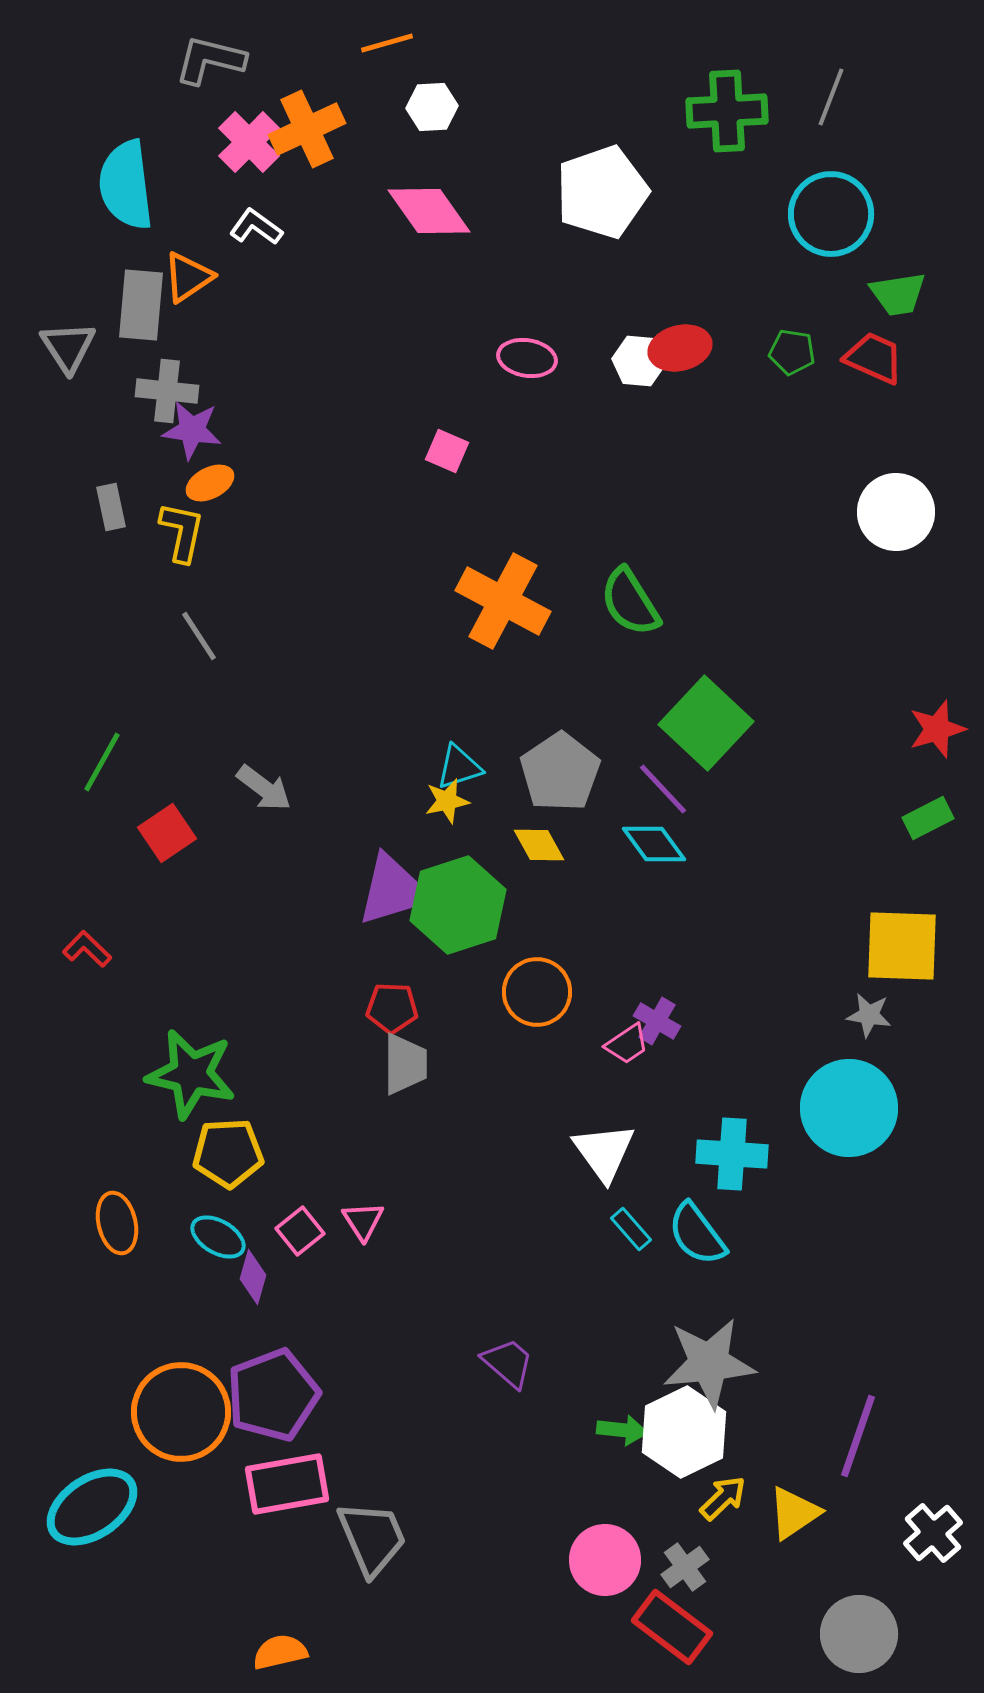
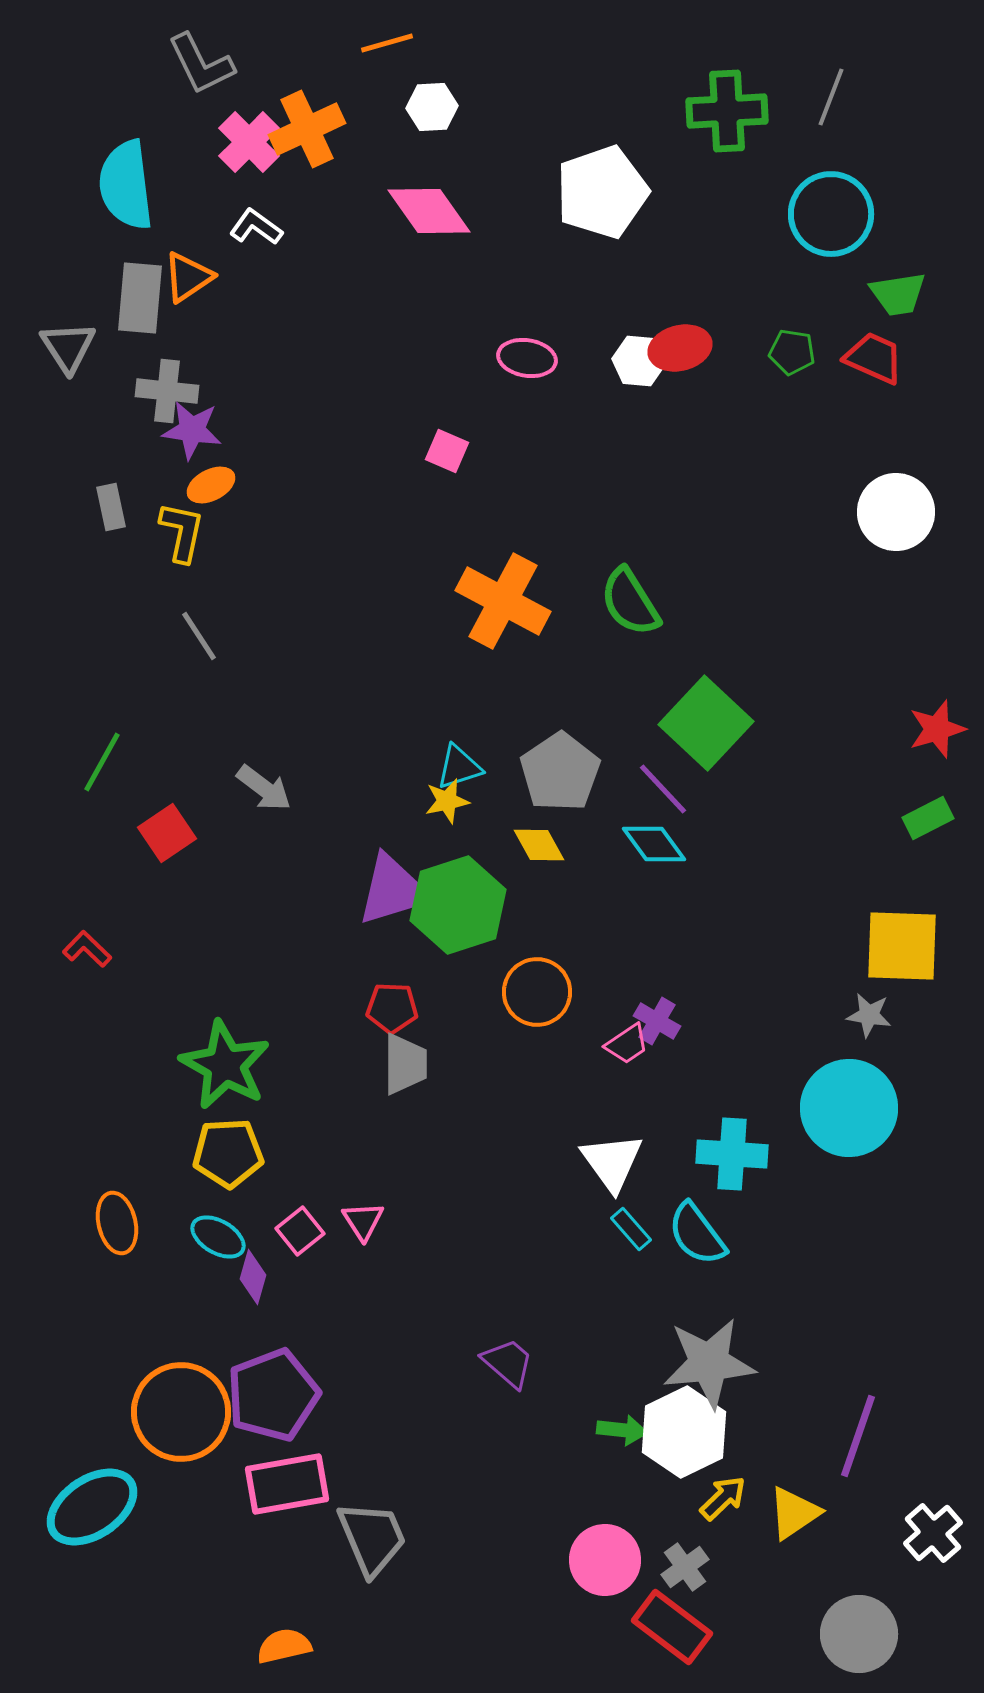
gray L-shape at (210, 60): moved 9 px left, 4 px down; rotated 130 degrees counterclockwise
gray rectangle at (141, 305): moved 1 px left, 7 px up
orange ellipse at (210, 483): moved 1 px right, 2 px down
green star at (191, 1074): moved 34 px right, 9 px up; rotated 16 degrees clockwise
white triangle at (604, 1152): moved 8 px right, 10 px down
orange semicircle at (280, 1652): moved 4 px right, 6 px up
